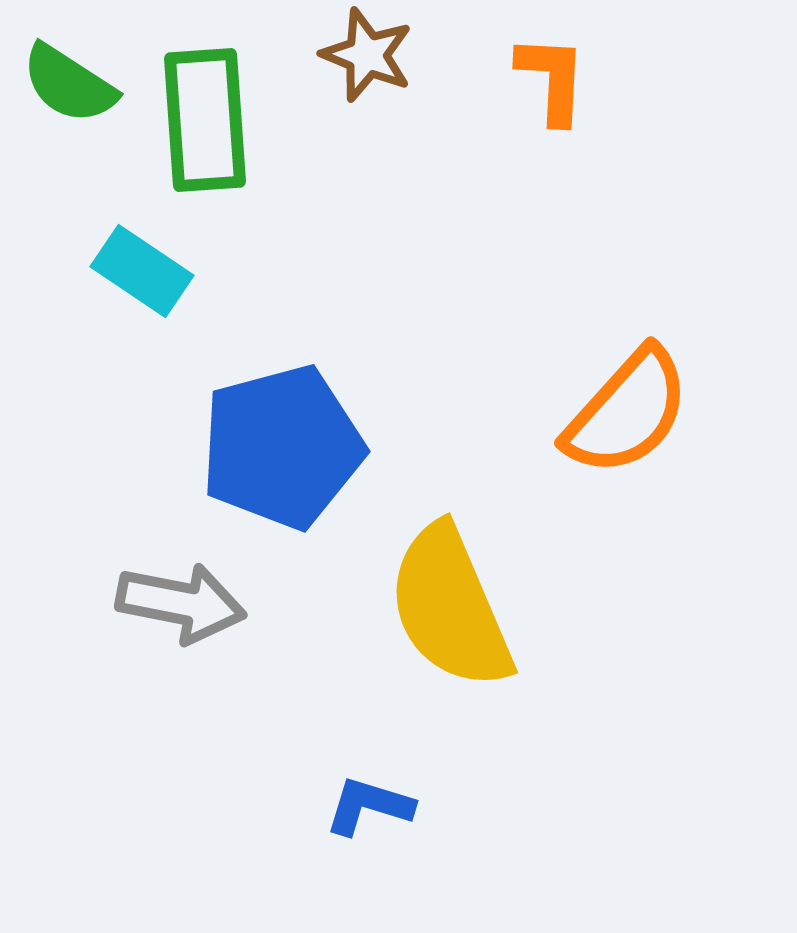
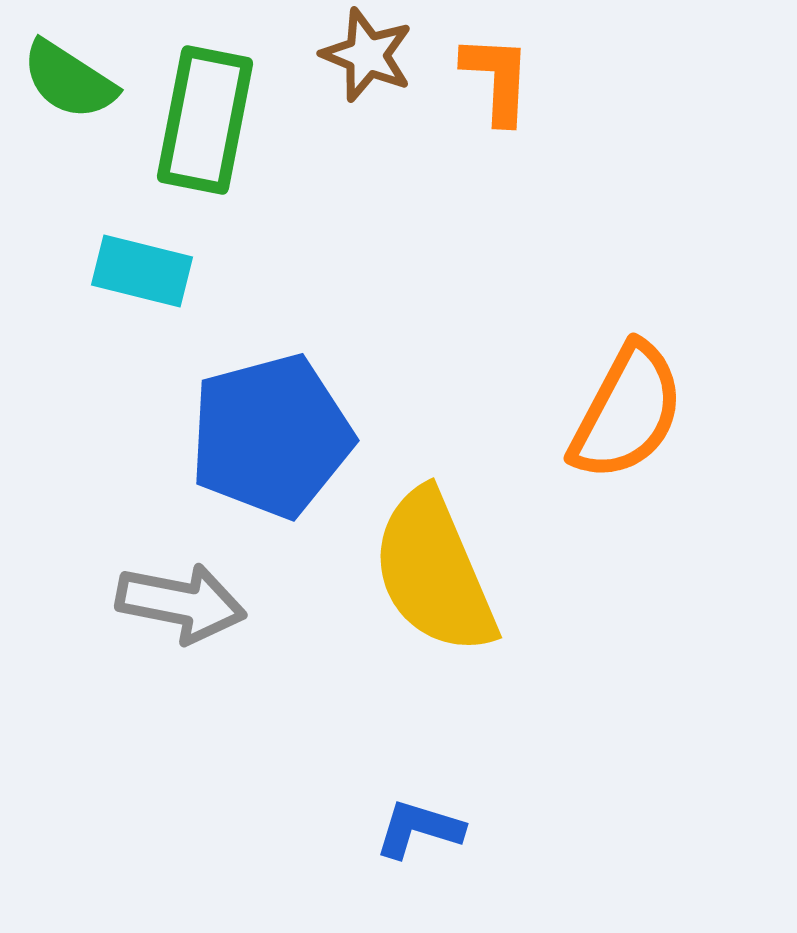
orange L-shape: moved 55 px left
green semicircle: moved 4 px up
green rectangle: rotated 15 degrees clockwise
cyan rectangle: rotated 20 degrees counterclockwise
orange semicircle: rotated 14 degrees counterclockwise
blue pentagon: moved 11 px left, 11 px up
yellow semicircle: moved 16 px left, 35 px up
blue L-shape: moved 50 px right, 23 px down
